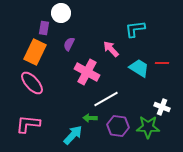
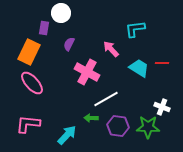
orange rectangle: moved 6 px left
green arrow: moved 1 px right
cyan arrow: moved 6 px left
